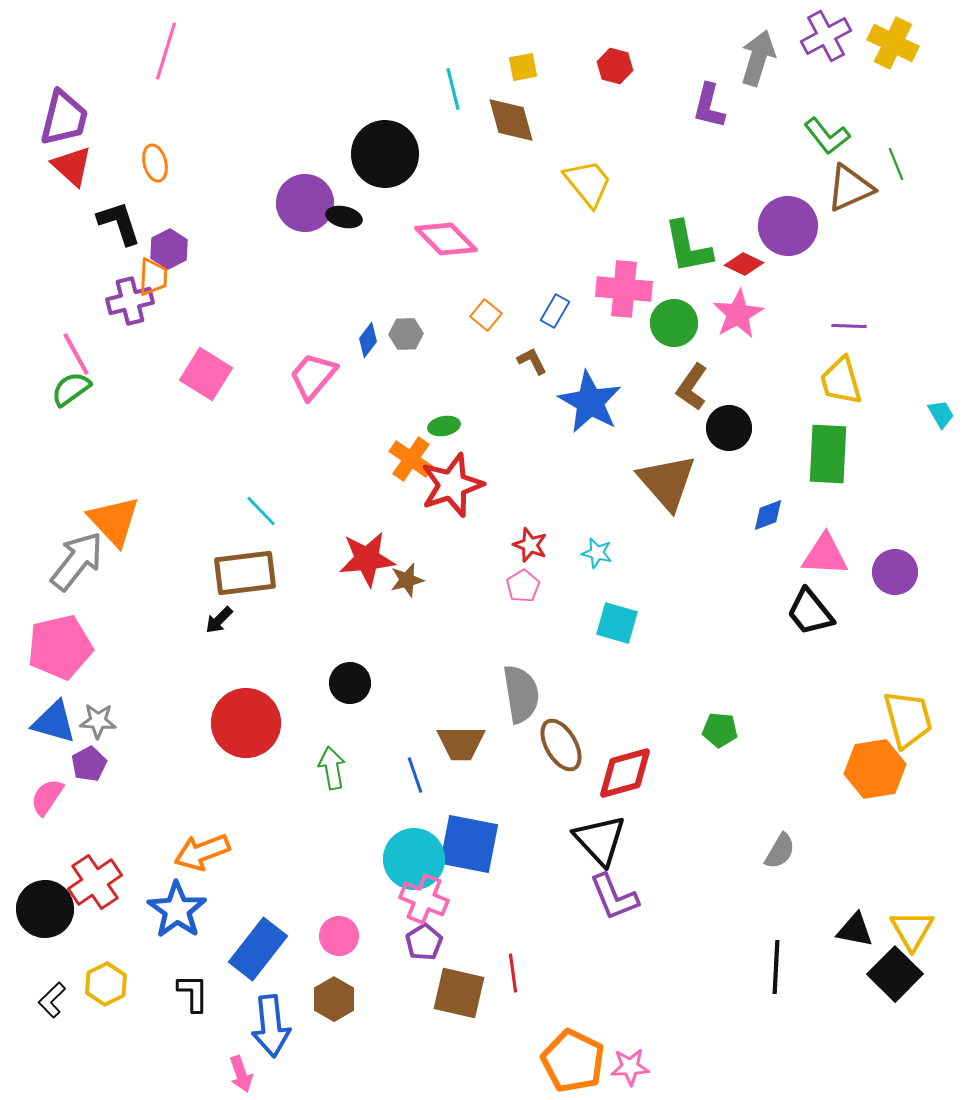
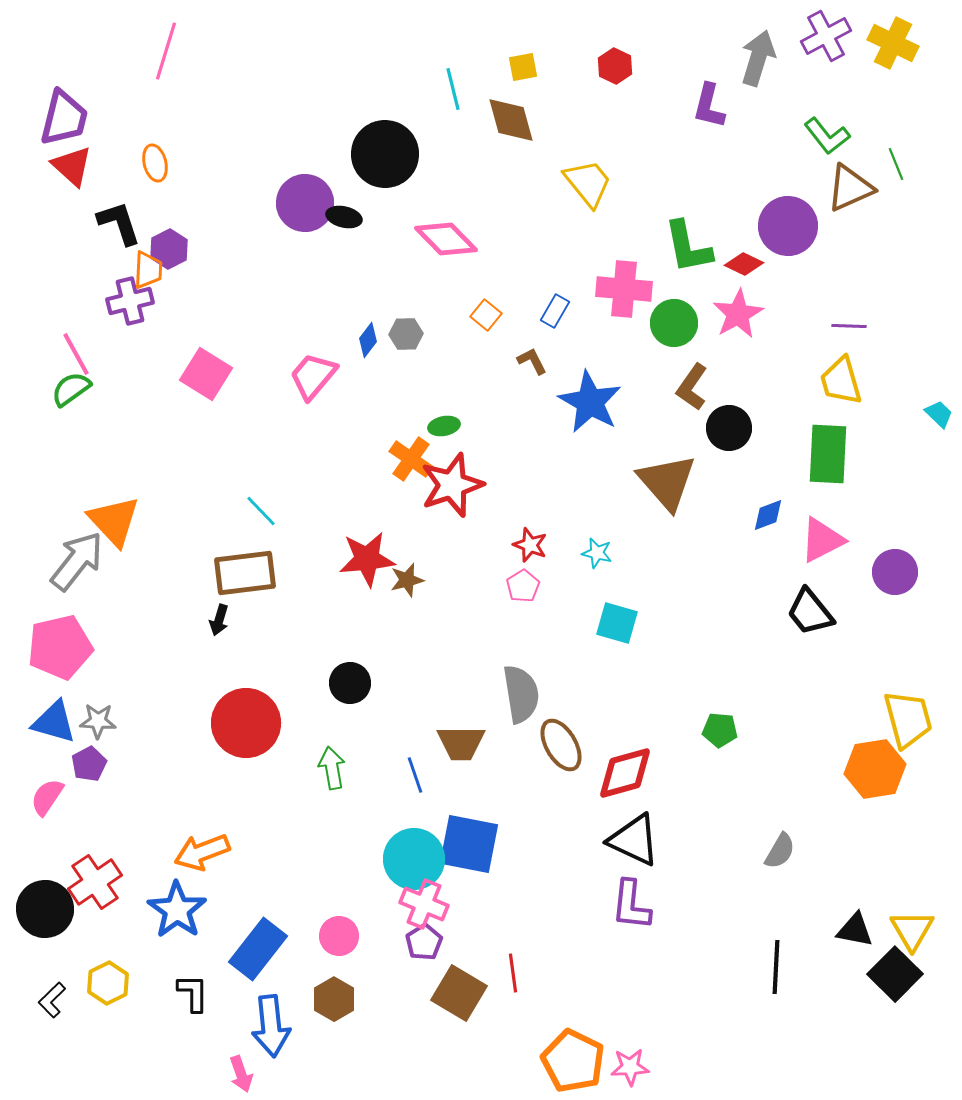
red hexagon at (615, 66): rotated 12 degrees clockwise
orange trapezoid at (153, 277): moved 5 px left, 7 px up
cyan trapezoid at (941, 414): moved 2 px left; rotated 16 degrees counterclockwise
pink triangle at (825, 555): moved 3 px left, 15 px up; rotated 30 degrees counterclockwise
black arrow at (219, 620): rotated 28 degrees counterclockwise
black triangle at (600, 840): moved 34 px right; rotated 22 degrees counterclockwise
purple L-shape at (614, 897): moved 17 px right, 8 px down; rotated 28 degrees clockwise
pink cross at (424, 899): moved 5 px down
yellow hexagon at (106, 984): moved 2 px right, 1 px up
brown square at (459, 993): rotated 18 degrees clockwise
